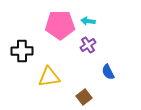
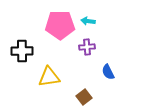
purple cross: moved 1 px left, 2 px down; rotated 28 degrees clockwise
